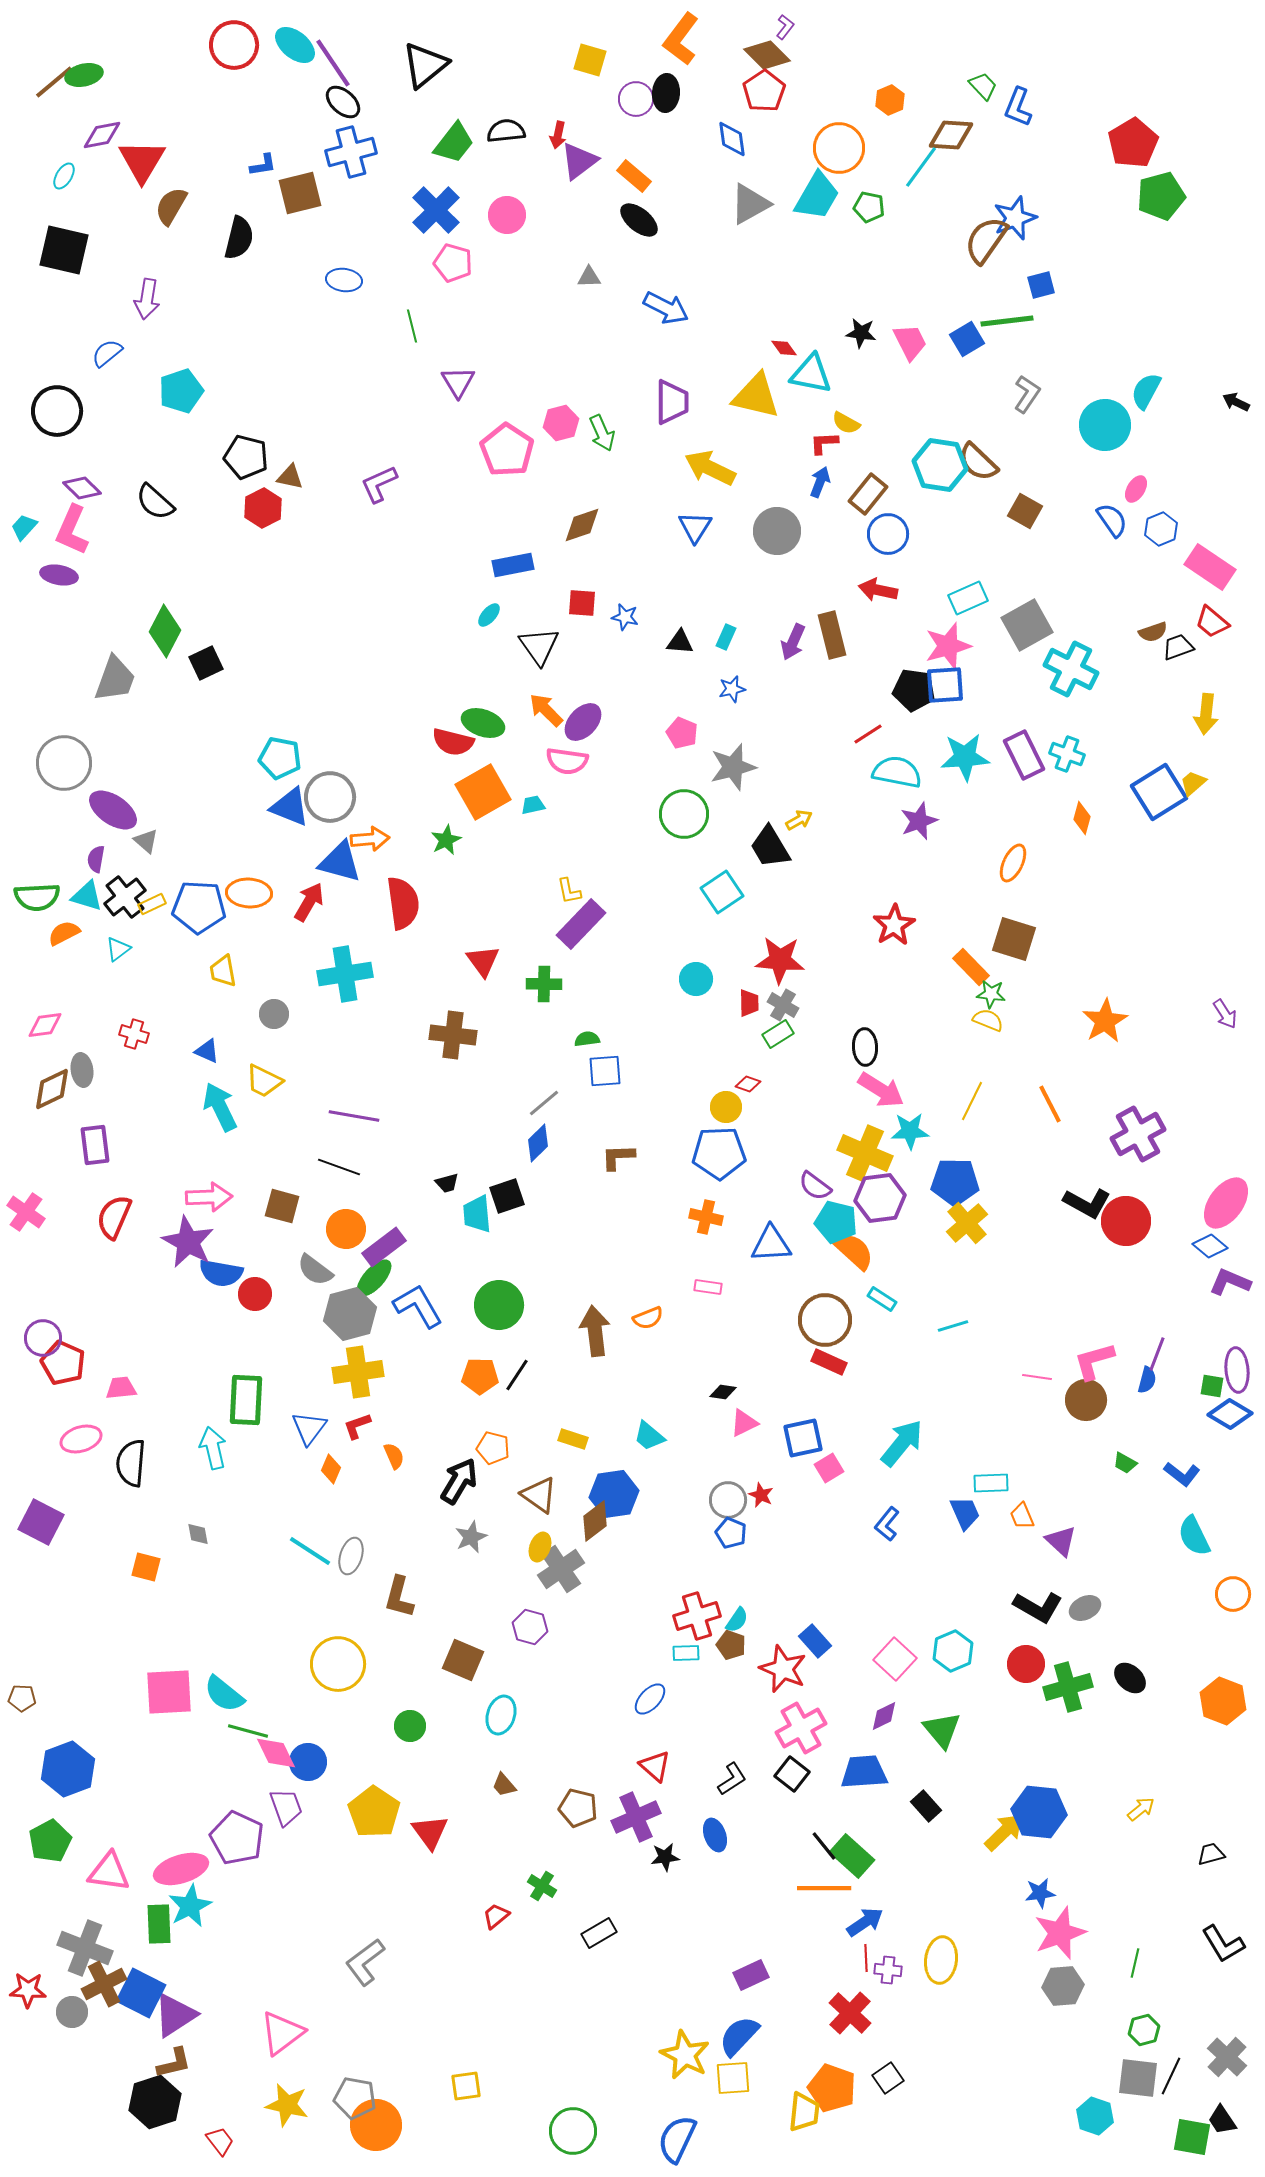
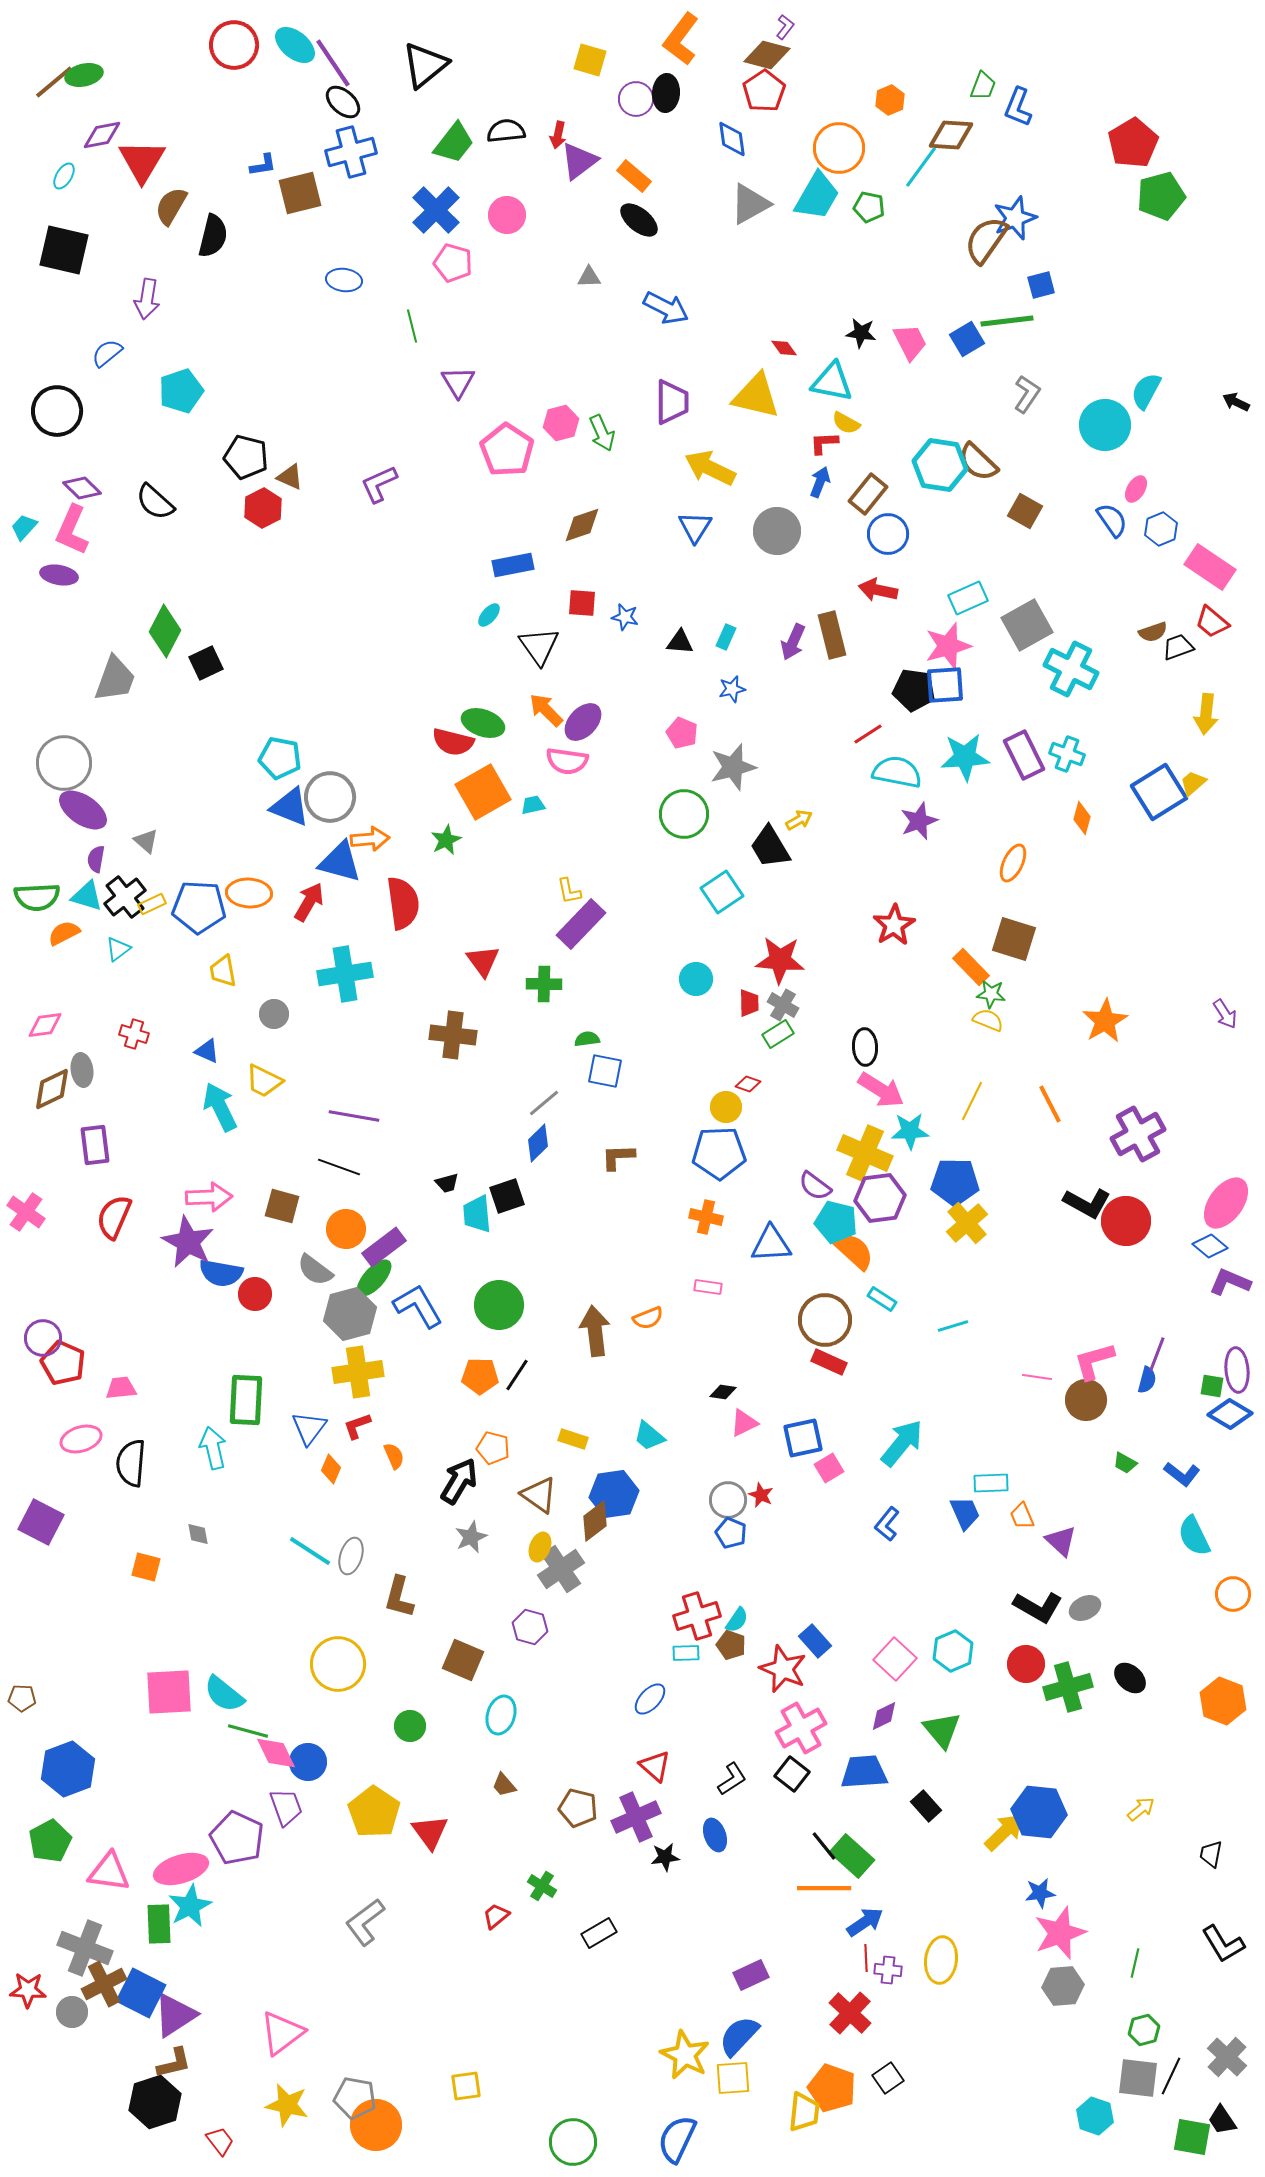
brown diamond at (767, 55): rotated 30 degrees counterclockwise
green trapezoid at (983, 86): rotated 64 degrees clockwise
black semicircle at (239, 238): moved 26 px left, 2 px up
cyan triangle at (811, 374): moved 21 px right, 8 px down
brown triangle at (290, 477): rotated 12 degrees clockwise
purple ellipse at (113, 810): moved 30 px left
blue square at (605, 1071): rotated 15 degrees clockwise
black trapezoid at (1211, 1854): rotated 64 degrees counterclockwise
gray L-shape at (365, 1962): moved 40 px up
green circle at (573, 2131): moved 11 px down
